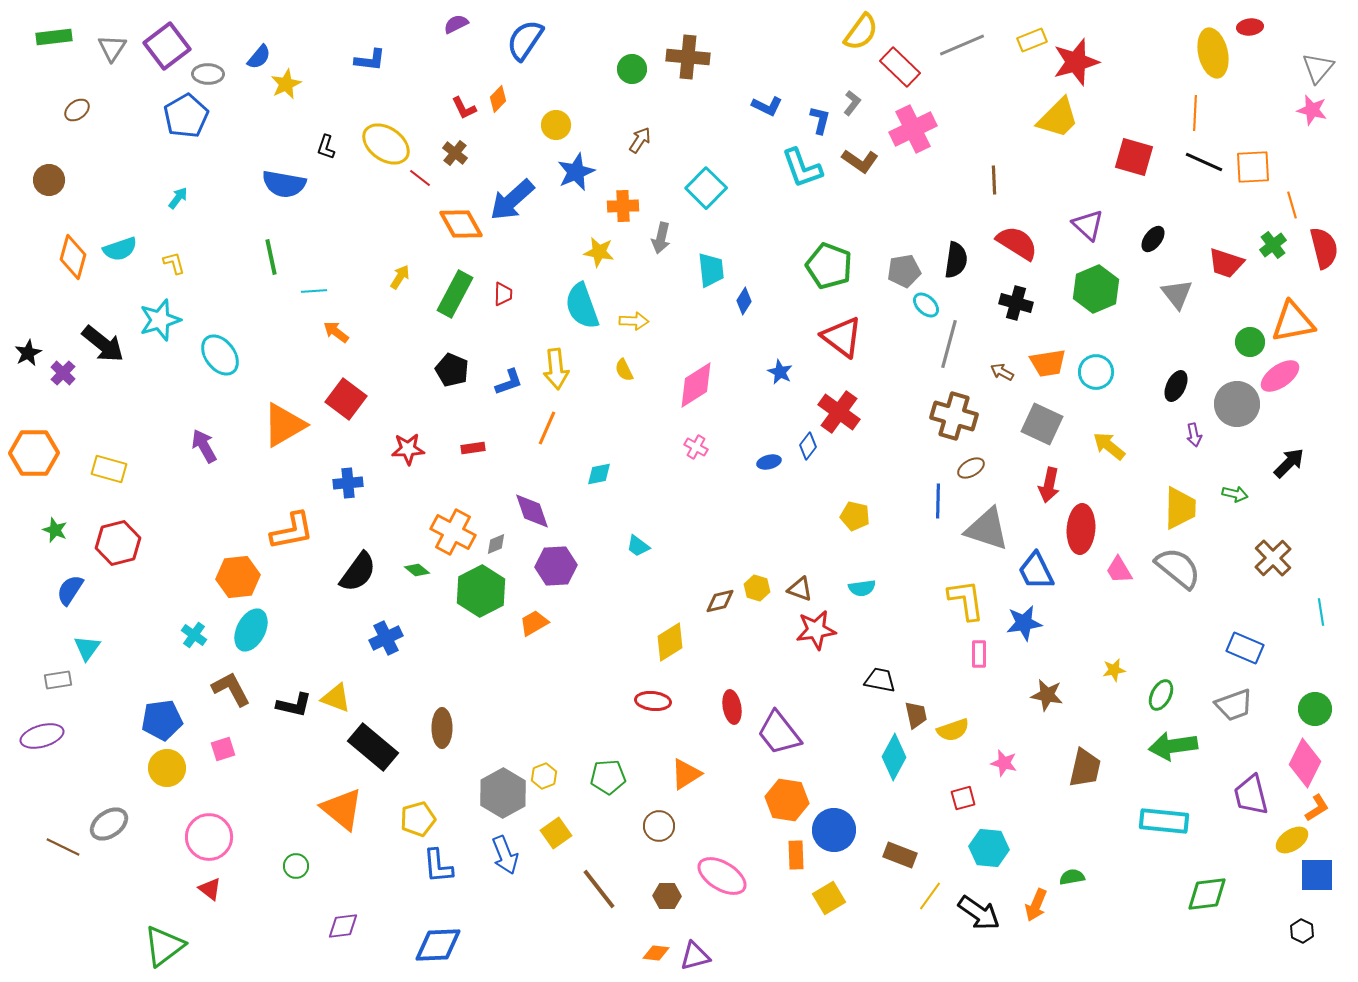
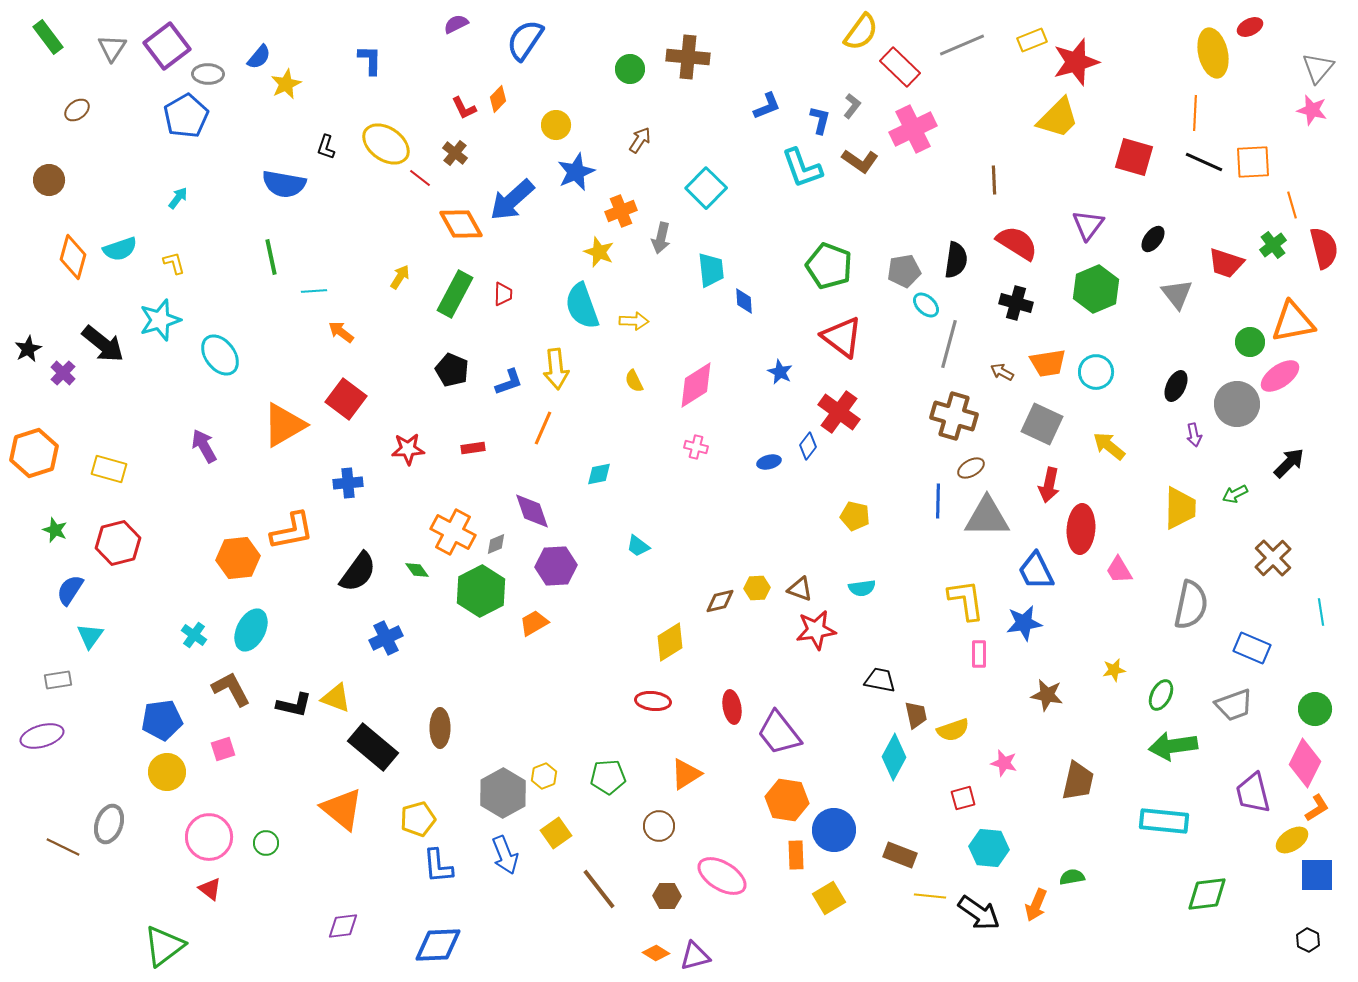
red ellipse at (1250, 27): rotated 20 degrees counterclockwise
green rectangle at (54, 37): moved 6 px left; rotated 60 degrees clockwise
blue L-shape at (370, 60): rotated 96 degrees counterclockwise
green circle at (632, 69): moved 2 px left
gray L-shape at (852, 103): moved 3 px down
blue L-shape at (767, 106): rotated 48 degrees counterclockwise
orange square at (1253, 167): moved 5 px up
orange cross at (623, 206): moved 2 px left, 5 px down; rotated 20 degrees counterclockwise
purple triangle at (1088, 225): rotated 24 degrees clockwise
yellow star at (599, 252): rotated 12 degrees clockwise
blue diamond at (744, 301): rotated 36 degrees counterclockwise
orange arrow at (336, 332): moved 5 px right
black star at (28, 353): moved 4 px up
yellow semicircle at (624, 370): moved 10 px right, 11 px down
orange line at (547, 428): moved 4 px left
pink cross at (696, 447): rotated 15 degrees counterclockwise
orange hexagon at (34, 453): rotated 18 degrees counterclockwise
green arrow at (1235, 494): rotated 140 degrees clockwise
gray triangle at (987, 529): moved 12 px up; rotated 18 degrees counterclockwise
gray semicircle at (1178, 568): moved 13 px right, 37 px down; rotated 63 degrees clockwise
green diamond at (417, 570): rotated 15 degrees clockwise
orange hexagon at (238, 577): moved 19 px up
yellow hexagon at (757, 588): rotated 20 degrees counterclockwise
cyan triangle at (87, 648): moved 3 px right, 12 px up
blue rectangle at (1245, 648): moved 7 px right
brown ellipse at (442, 728): moved 2 px left
yellow circle at (167, 768): moved 4 px down
brown trapezoid at (1085, 768): moved 7 px left, 13 px down
purple trapezoid at (1251, 795): moved 2 px right, 2 px up
gray ellipse at (109, 824): rotated 36 degrees counterclockwise
green circle at (296, 866): moved 30 px left, 23 px up
yellow line at (930, 896): rotated 60 degrees clockwise
black hexagon at (1302, 931): moved 6 px right, 9 px down
orange diamond at (656, 953): rotated 24 degrees clockwise
